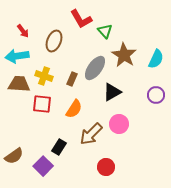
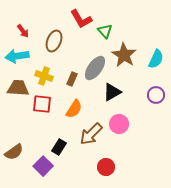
brown trapezoid: moved 1 px left, 4 px down
brown semicircle: moved 4 px up
